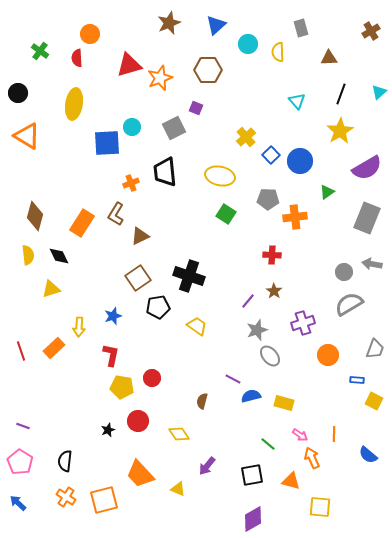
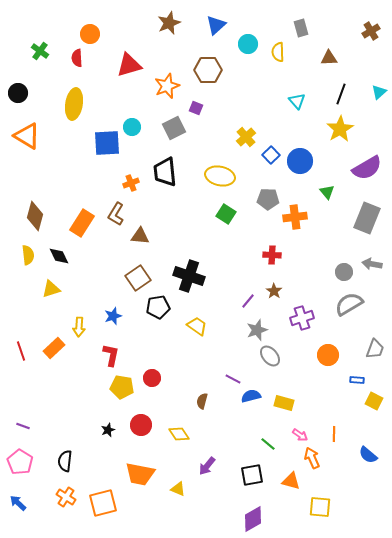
orange star at (160, 78): moved 7 px right, 8 px down
yellow star at (340, 131): moved 2 px up
green triangle at (327, 192): rotated 35 degrees counterclockwise
brown triangle at (140, 236): rotated 30 degrees clockwise
purple cross at (303, 323): moved 1 px left, 5 px up
red circle at (138, 421): moved 3 px right, 4 px down
orange trapezoid at (140, 474): rotated 36 degrees counterclockwise
orange square at (104, 500): moved 1 px left, 3 px down
